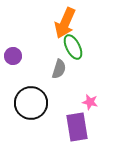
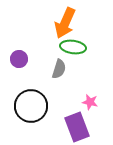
green ellipse: rotated 55 degrees counterclockwise
purple circle: moved 6 px right, 3 px down
black circle: moved 3 px down
purple rectangle: rotated 12 degrees counterclockwise
